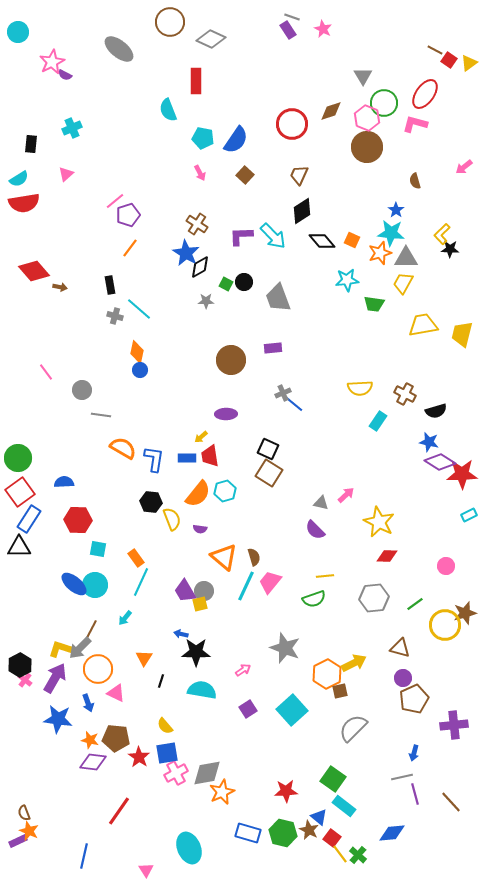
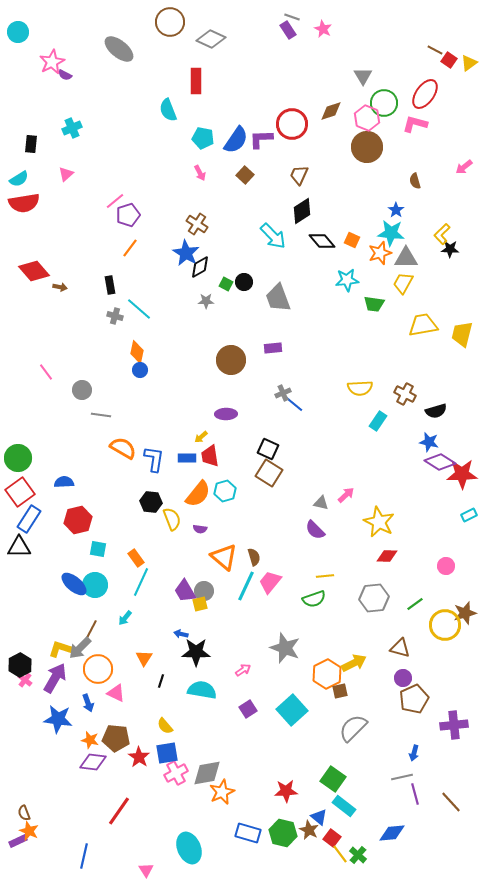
purple L-shape at (241, 236): moved 20 px right, 97 px up
red hexagon at (78, 520): rotated 16 degrees counterclockwise
